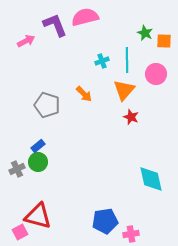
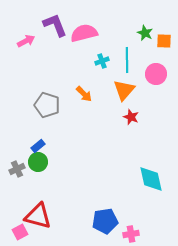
pink semicircle: moved 1 px left, 16 px down
